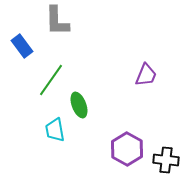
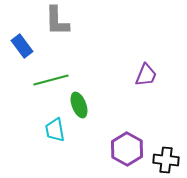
green line: rotated 40 degrees clockwise
